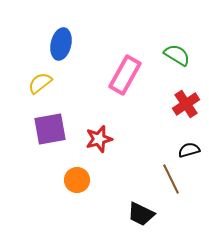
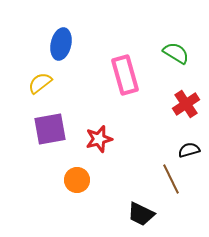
green semicircle: moved 1 px left, 2 px up
pink rectangle: rotated 45 degrees counterclockwise
